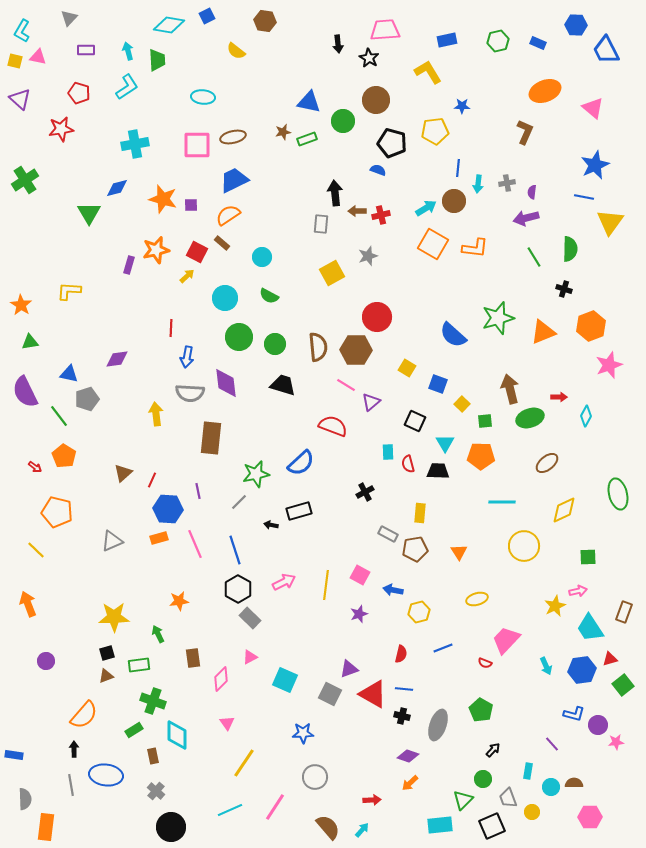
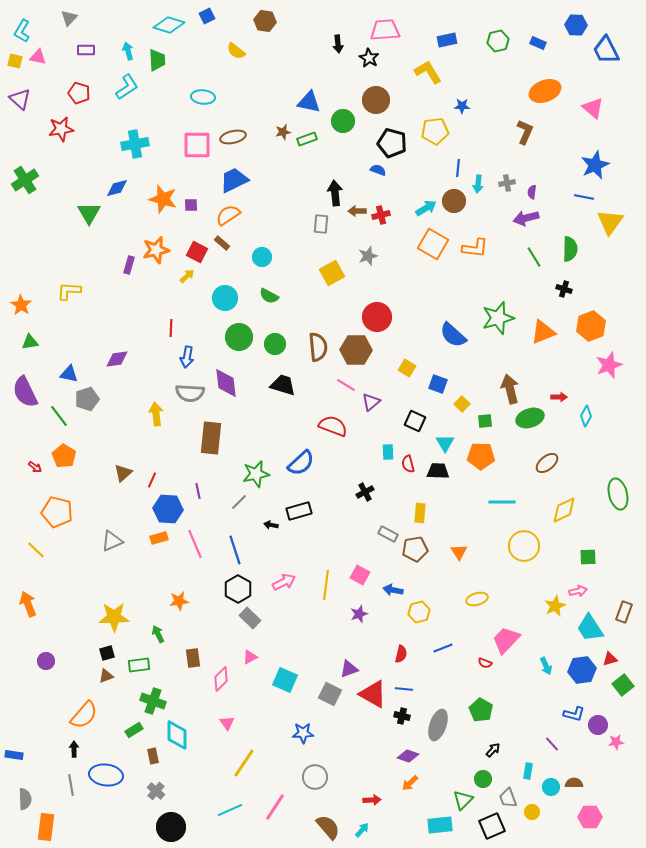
cyan diamond at (169, 25): rotated 8 degrees clockwise
